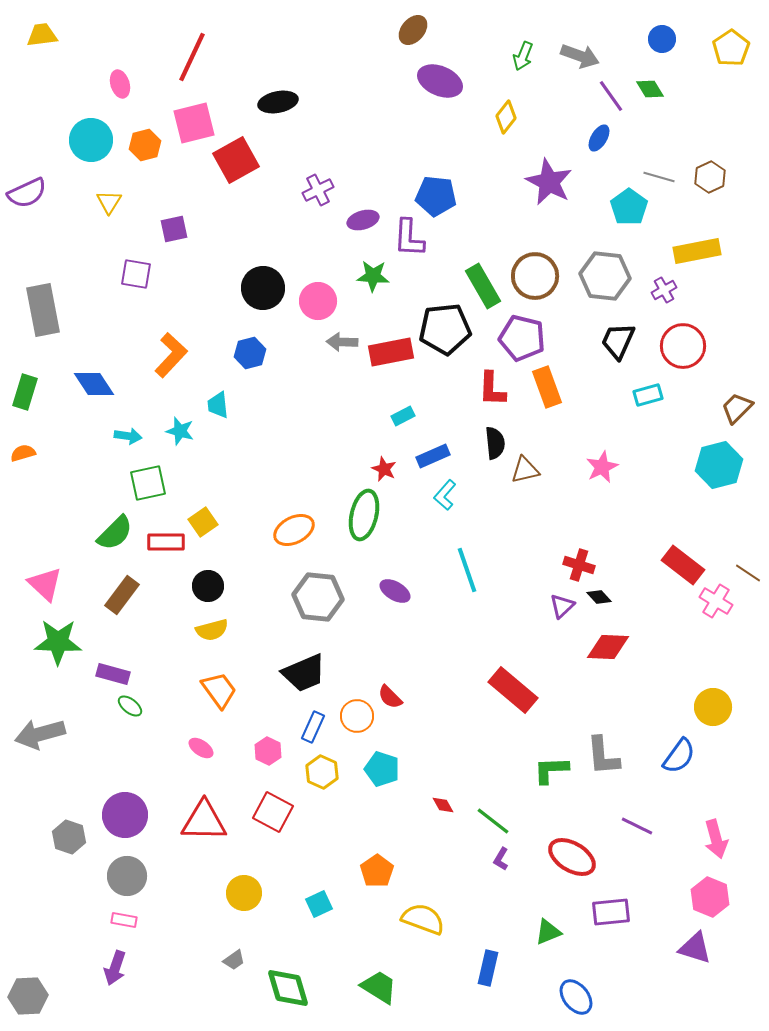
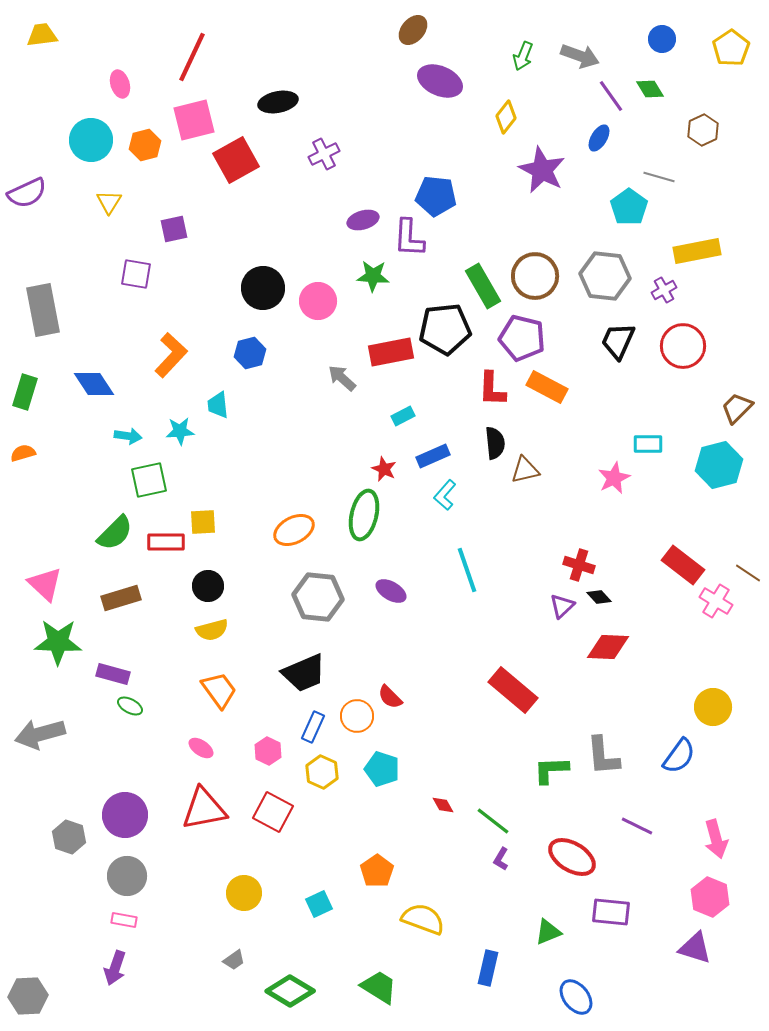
pink square at (194, 123): moved 3 px up
brown hexagon at (710, 177): moved 7 px left, 47 px up
purple star at (549, 182): moved 7 px left, 12 px up
purple cross at (318, 190): moved 6 px right, 36 px up
gray arrow at (342, 342): moved 36 px down; rotated 40 degrees clockwise
orange rectangle at (547, 387): rotated 42 degrees counterclockwise
cyan rectangle at (648, 395): moved 49 px down; rotated 16 degrees clockwise
cyan star at (180, 431): rotated 20 degrees counterclockwise
pink star at (602, 467): moved 12 px right, 11 px down
green square at (148, 483): moved 1 px right, 3 px up
yellow square at (203, 522): rotated 32 degrees clockwise
purple ellipse at (395, 591): moved 4 px left
brown rectangle at (122, 595): moved 1 px left, 3 px down; rotated 36 degrees clockwise
green ellipse at (130, 706): rotated 10 degrees counterclockwise
red triangle at (204, 821): moved 12 px up; rotated 12 degrees counterclockwise
purple rectangle at (611, 912): rotated 12 degrees clockwise
green diamond at (288, 988): moved 2 px right, 3 px down; rotated 42 degrees counterclockwise
